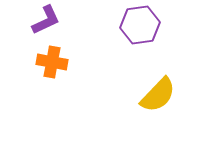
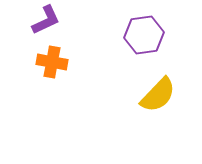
purple hexagon: moved 4 px right, 10 px down
